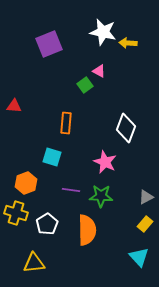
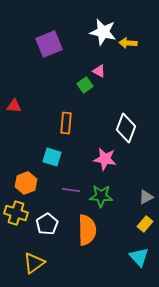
pink star: moved 3 px up; rotated 15 degrees counterclockwise
yellow triangle: rotated 30 degrees counterclockwise
